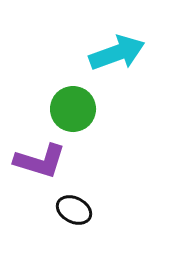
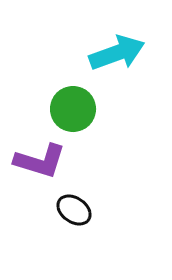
black ellipse: rotated 8 degrees clockwise
